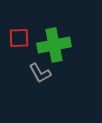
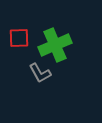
green cross: moved 1 px right; rotated 12 degrees counterclockwise
